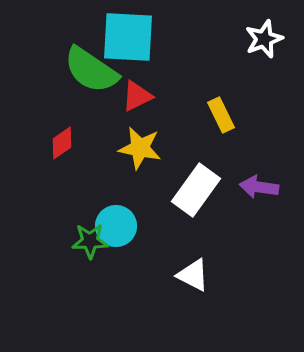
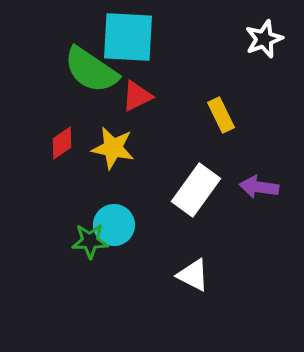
yellow star: moved 27 px left
cyan circle: moved 2 px left, 1 px up
